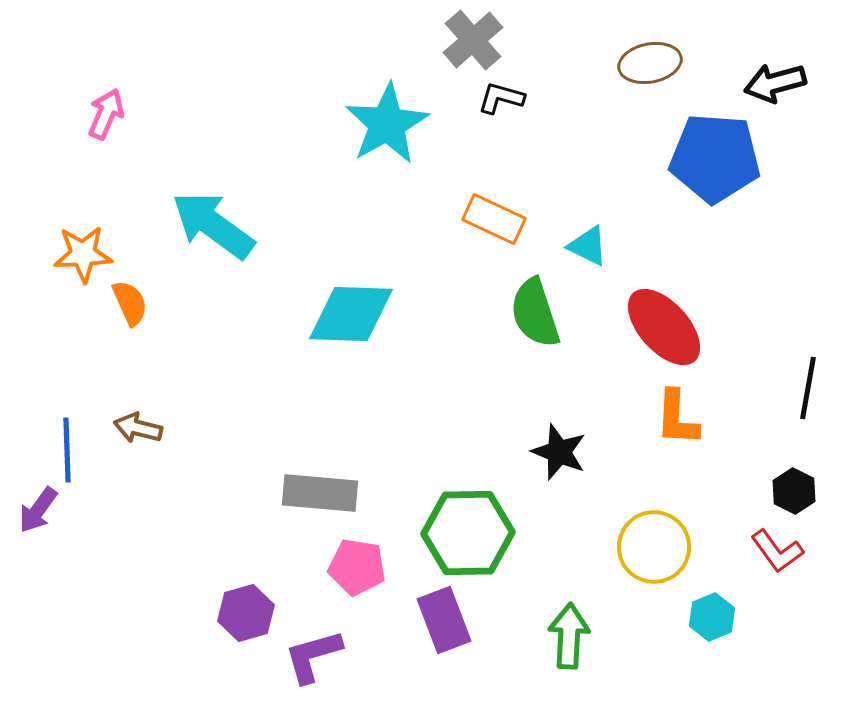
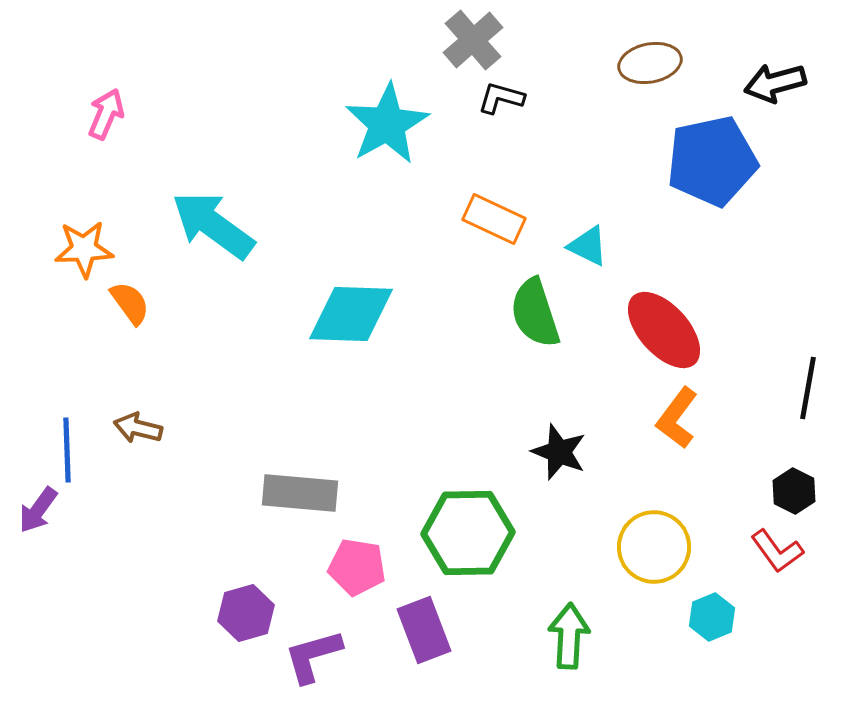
blue pentagon: moved 3 px left, 3 px down; rotated 16 degrees counterclockwise
orange star: moved 1 px right, 5 px up
orange semicircle: rotated 12 degrees counterclockwise
red ellipse: moved 3 px down
orange L-shape: rotated 34 degrees clockwise
gray rectangle: moved 20 px left
purple rectangle: moved 20 px left, 10 px down
